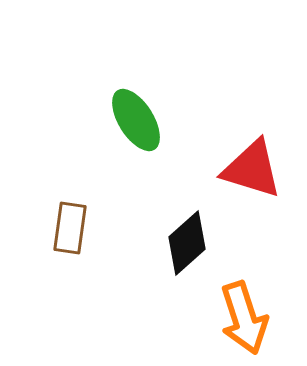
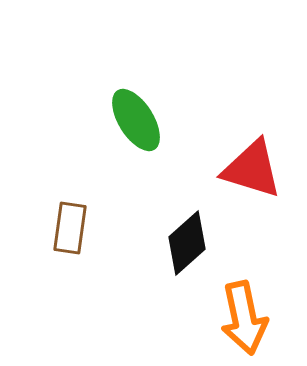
orange arrow: rotated 6 degrees clockwise
